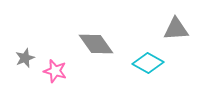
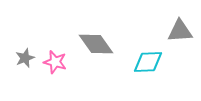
gray triangle: moved 4 px right, 2 px down
cyan diamond: moved 1 px up; rotated 32 degrees counterclockwise
pink star: moved 9 px up
